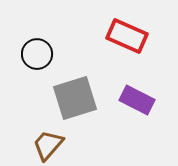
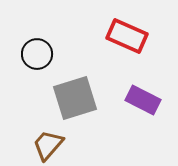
purple rectangle: moved 6 px right
